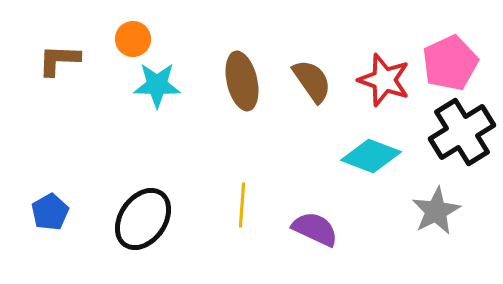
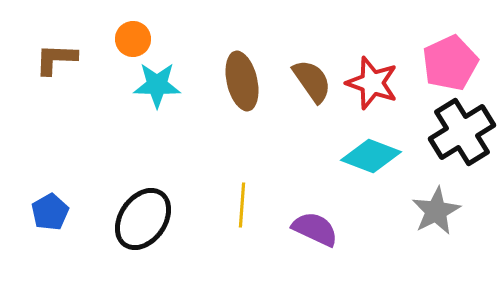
brown L-shape: moved 3 px left, 1 px up
red star: moved 12 px left, 3 px down
